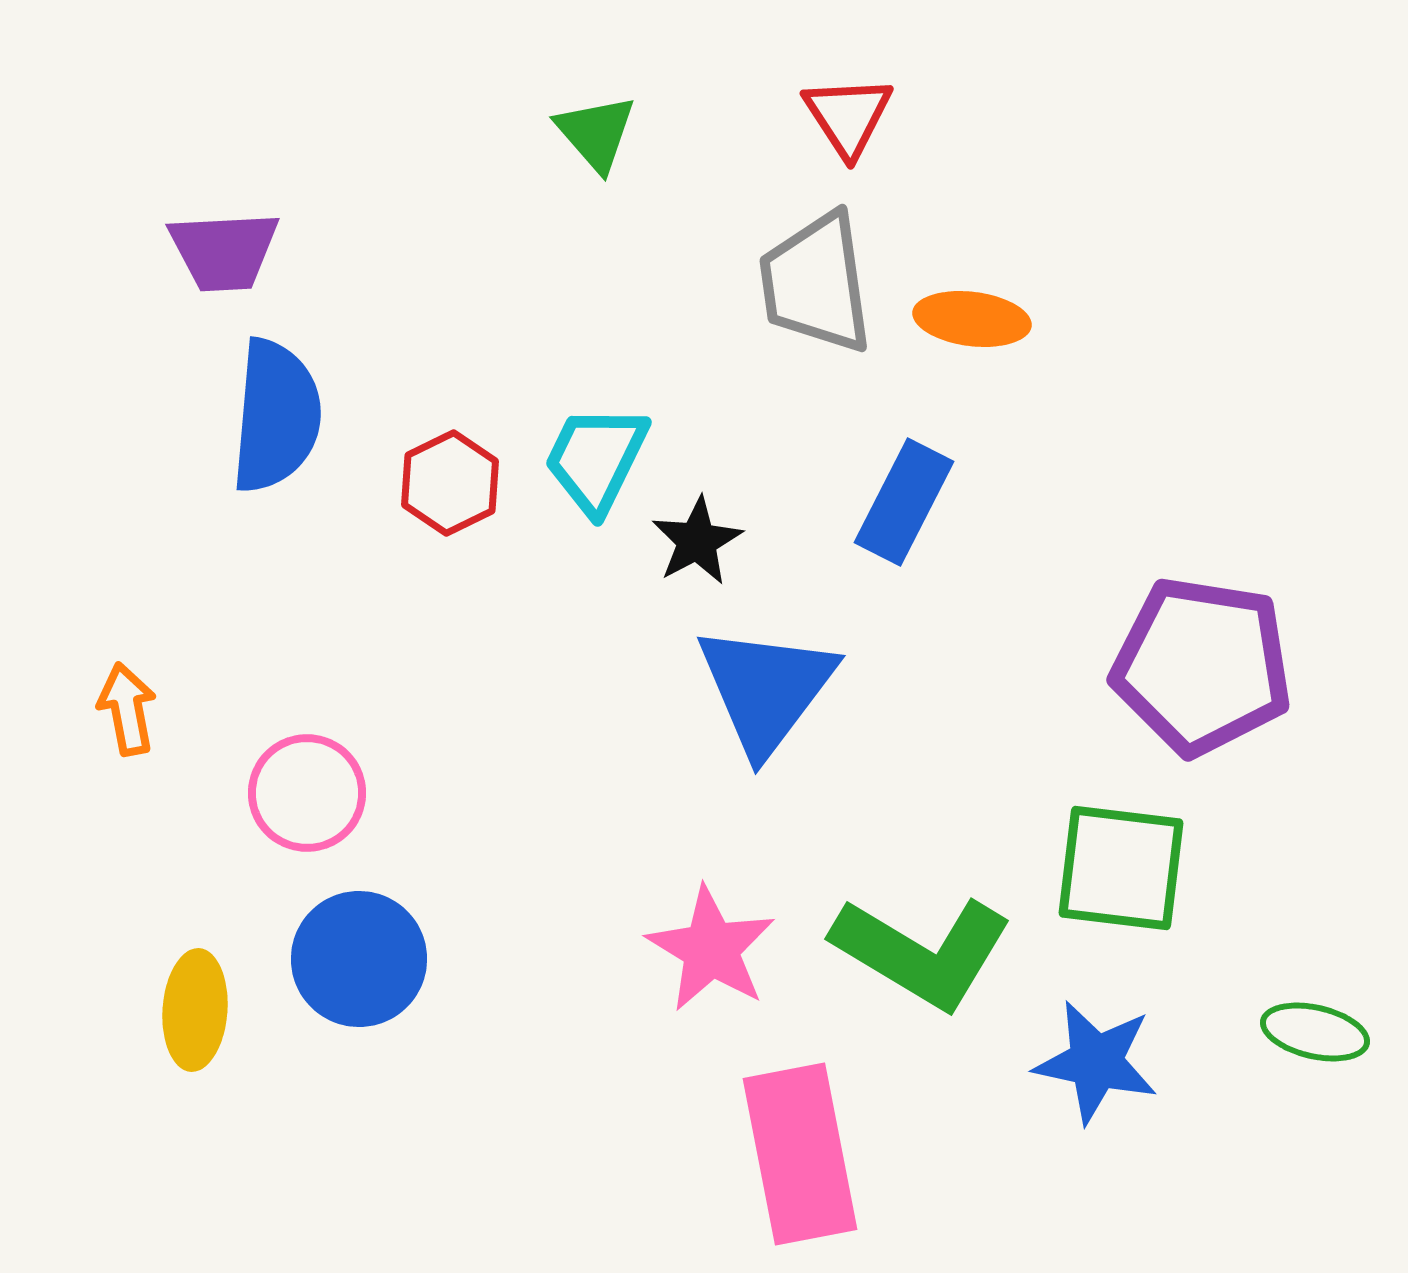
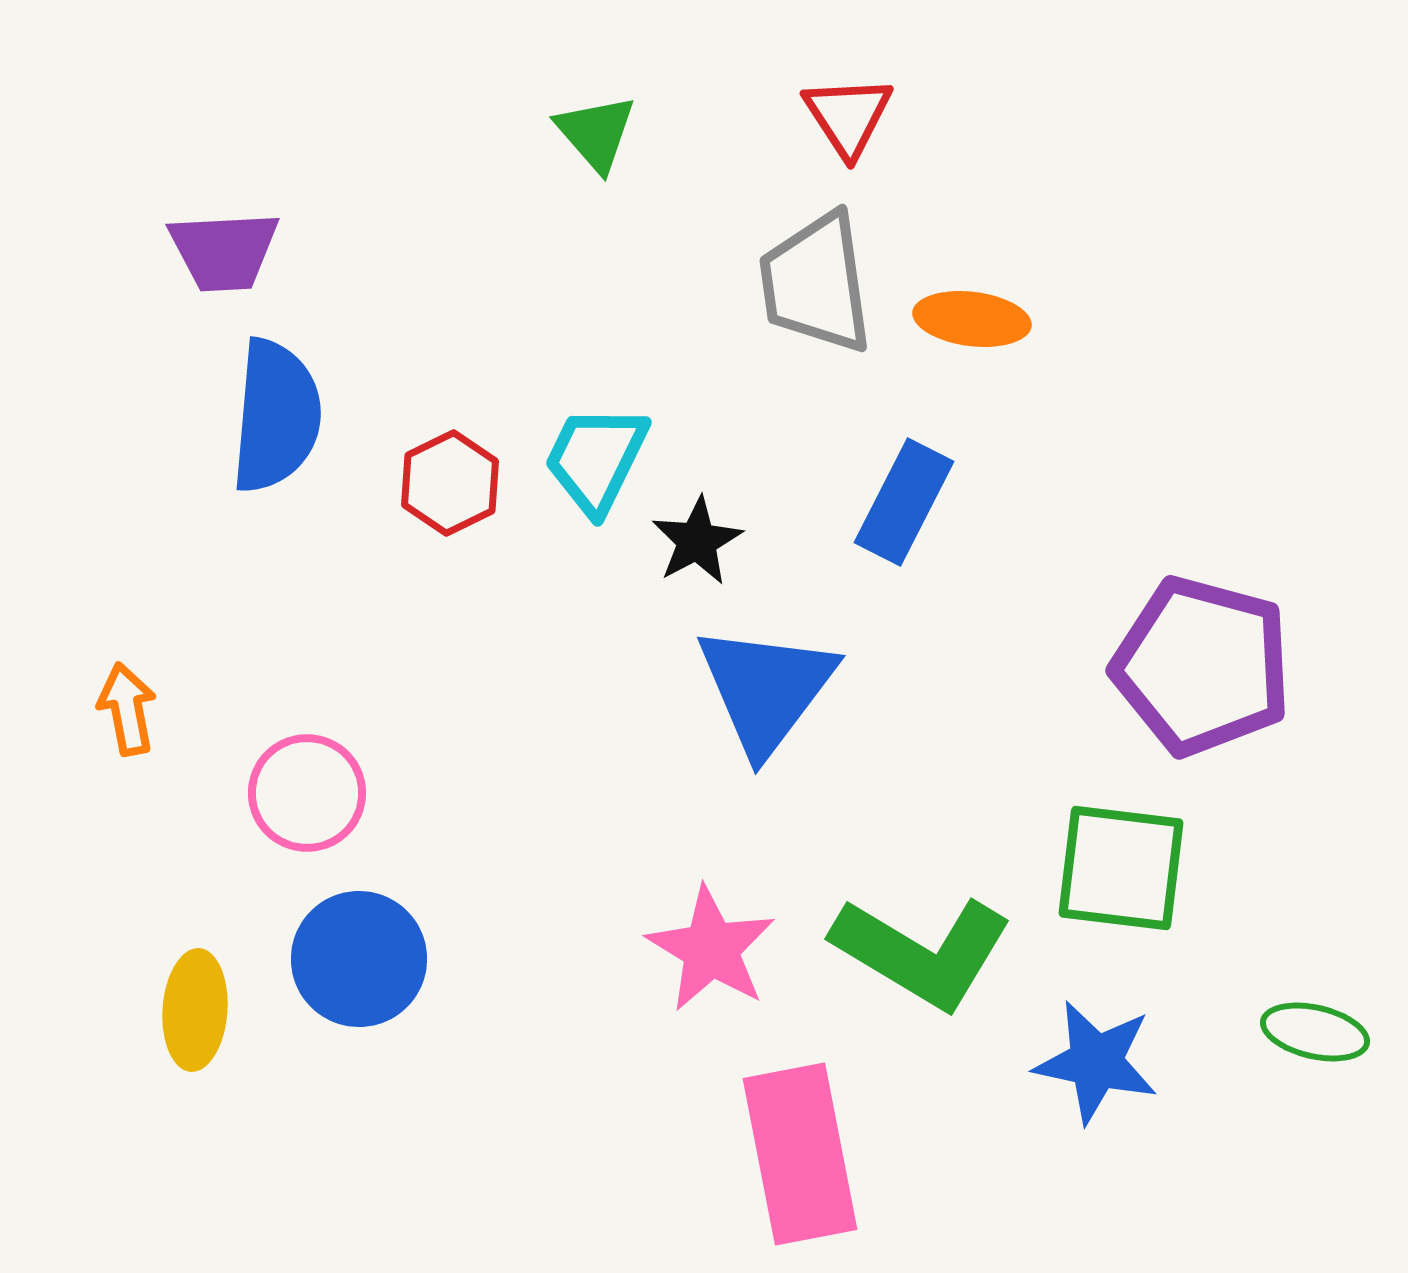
purple pentagon: rotated 6 degrees clockwise
